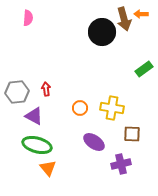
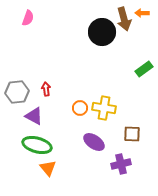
orange arrow: moved 1 px right, 1 px up
pink semicircle: rotated 14 degrees clockwise
yellow cross: moved 8 px left
